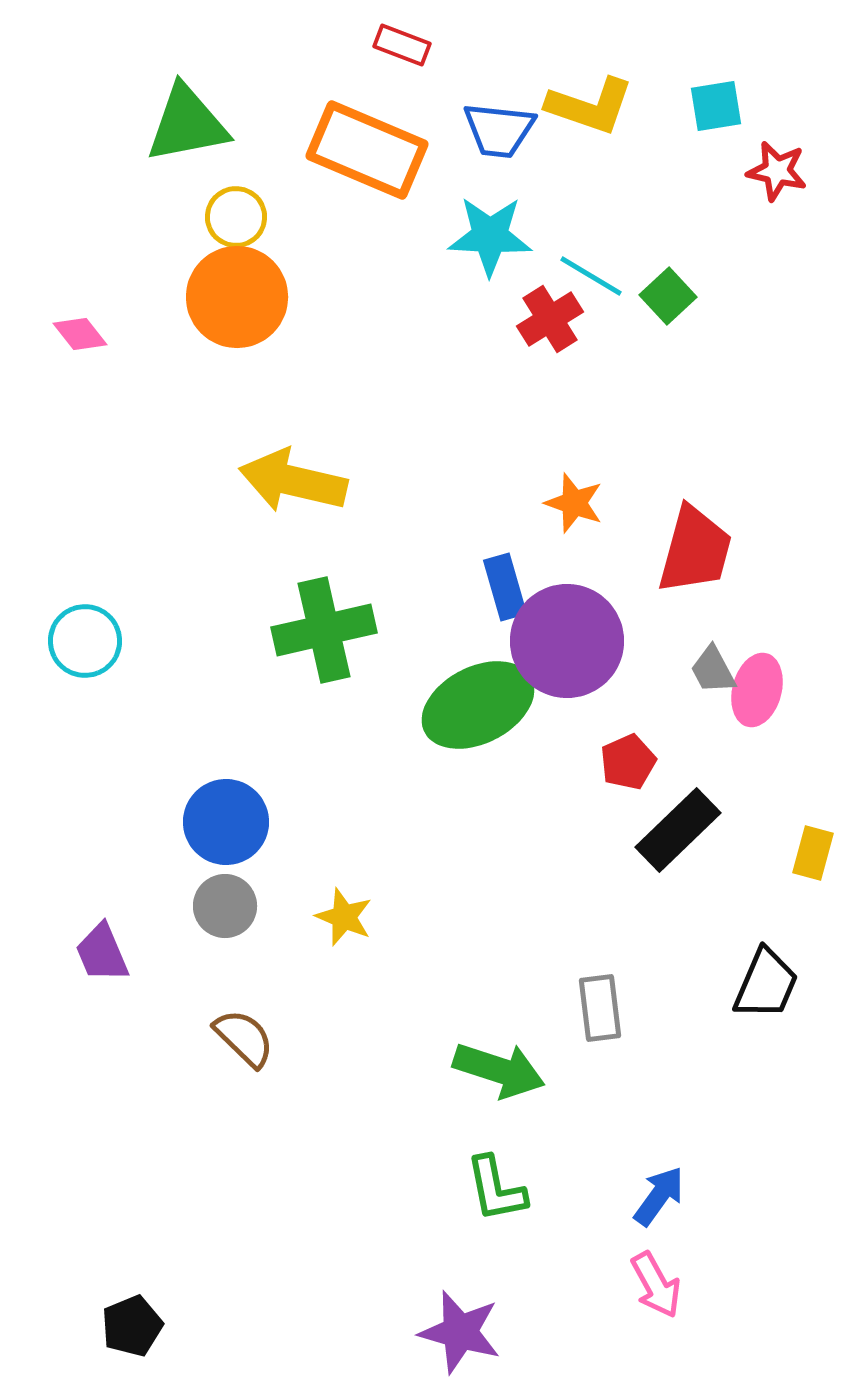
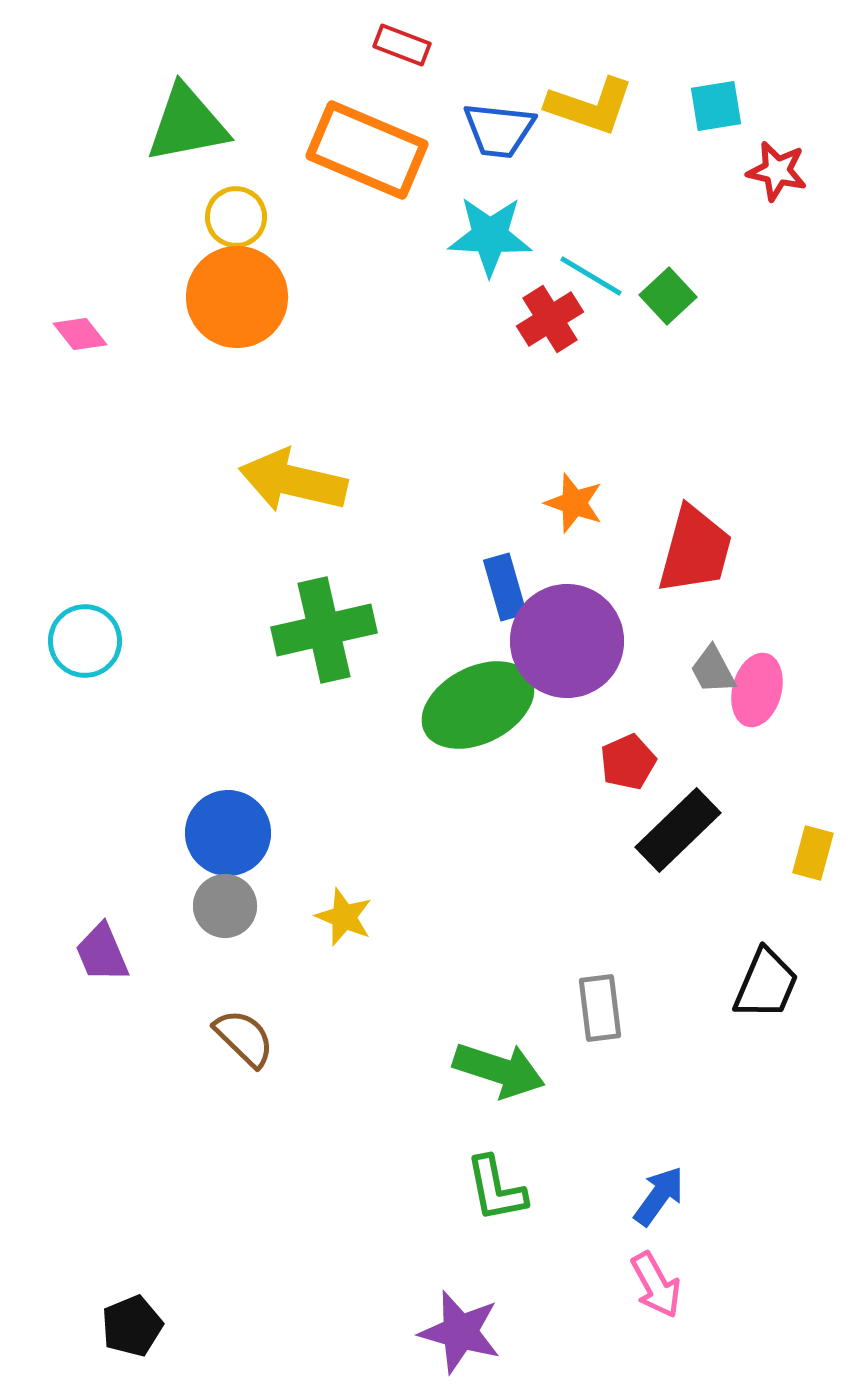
blue circle: moved 2 px right, 11 px down
